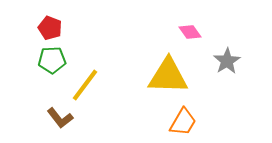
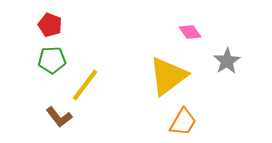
red pentagon: moved 3 px up
yellow triangle: rotated 39 degrees counterclockwise
brown L-shape: moved 1 px left, 1 px up
